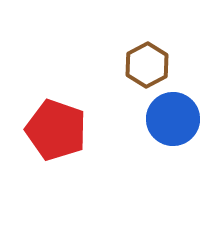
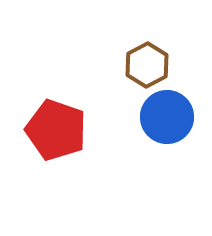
blue circle: moved 6 px left, 2 px up
